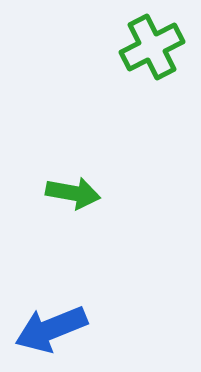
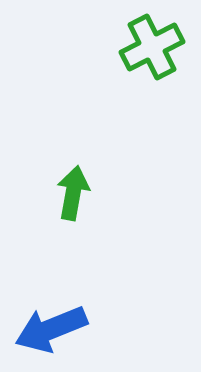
green arrow: rotated 90 degrees counterclockwise
